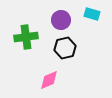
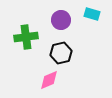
black hexagon: moved 4 px left, 5 px down
